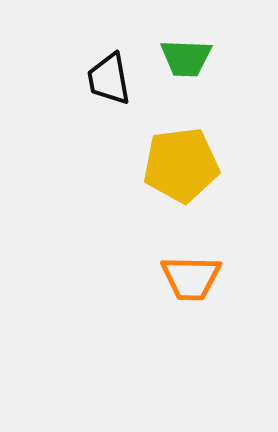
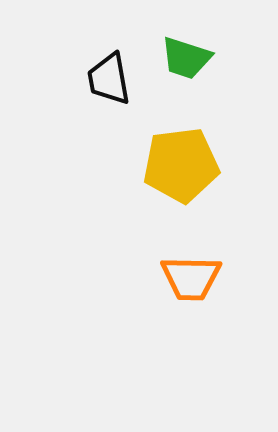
green trapezoid: rotated 16 degrees clockwise
